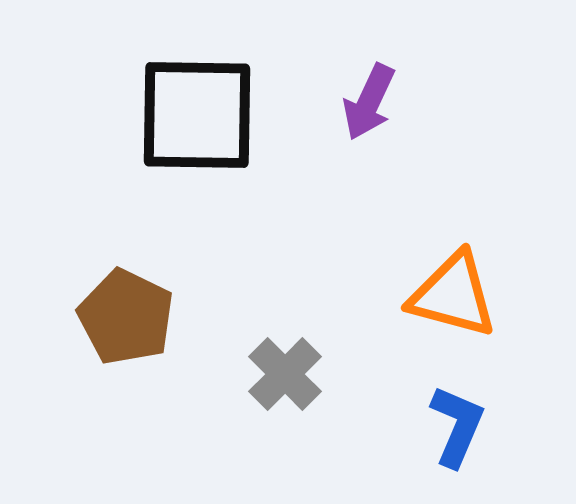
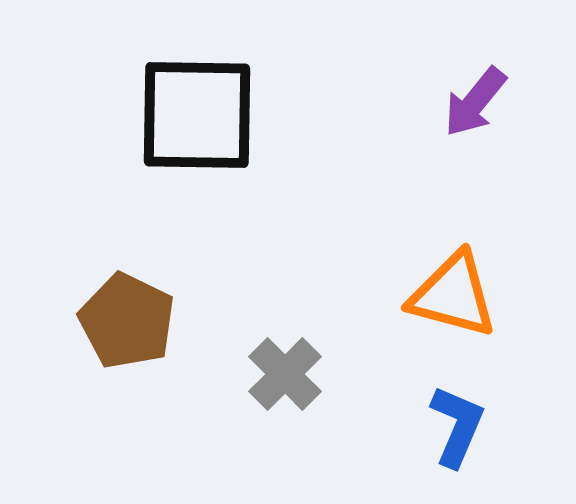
purple arrow: moved 106 px right; rotated 14 degrees clockwise
brown pentagon: moved 1 px right, 4 px down
